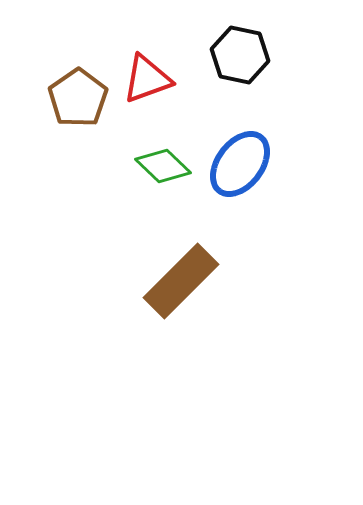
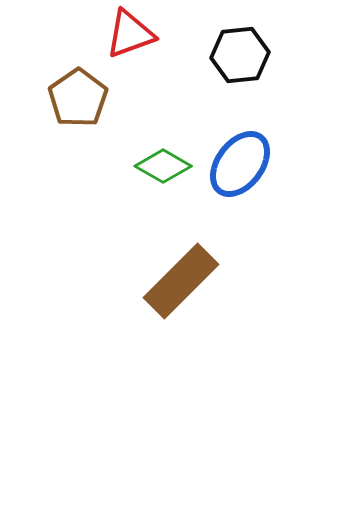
black hexagon: rotated 18 degrees counterclockwise
red triangle: moved 17 px left, 45 px up
green diamond: rotated 14 degrees counterclockwise
